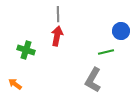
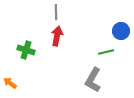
gray line: moved 2 px left, 2 px up
orange arrow: moved 5 px left, 1 px up
